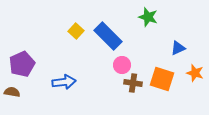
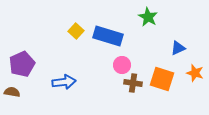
green star: rotated 12 degrees clockwise
blue rectangle: rotated 28 degrees counterclockwise
